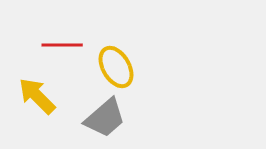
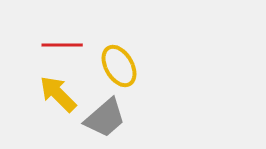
yellow ellipse: moved 3 px right, 1 px up
yellow arrow: moved 21 px right, 2 px up
